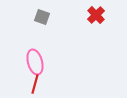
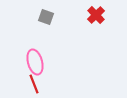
gray square: moved 4 px right
red line: moved 1 px left; rotated 36 degrees counterclockwise
